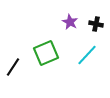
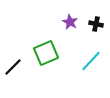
cyan line: moved 4 px right, 6 px down
black line: rotated 12 degrees clockwise
